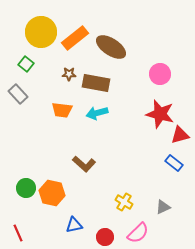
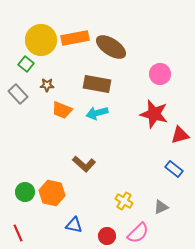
yellow circle: moved 8 px down
orange rectangle: rotated 28 degrees clockwise
brown star: moved 22 px left, 11 px down
brown rectangle: moved 1 px right, 1 px down
orange trapezoid: rotated 15 degrees clockwise
red star: moved 6 px left
blue rectangle: moved 6 px down
green circle: moved 1 px left, 4 px down
yellow cross: moved 1 px up
gray triangle: moved 2 px left
blue triangle: rotated 24 degrees clockwise
red circle: moved 2 px right, 1 px up
